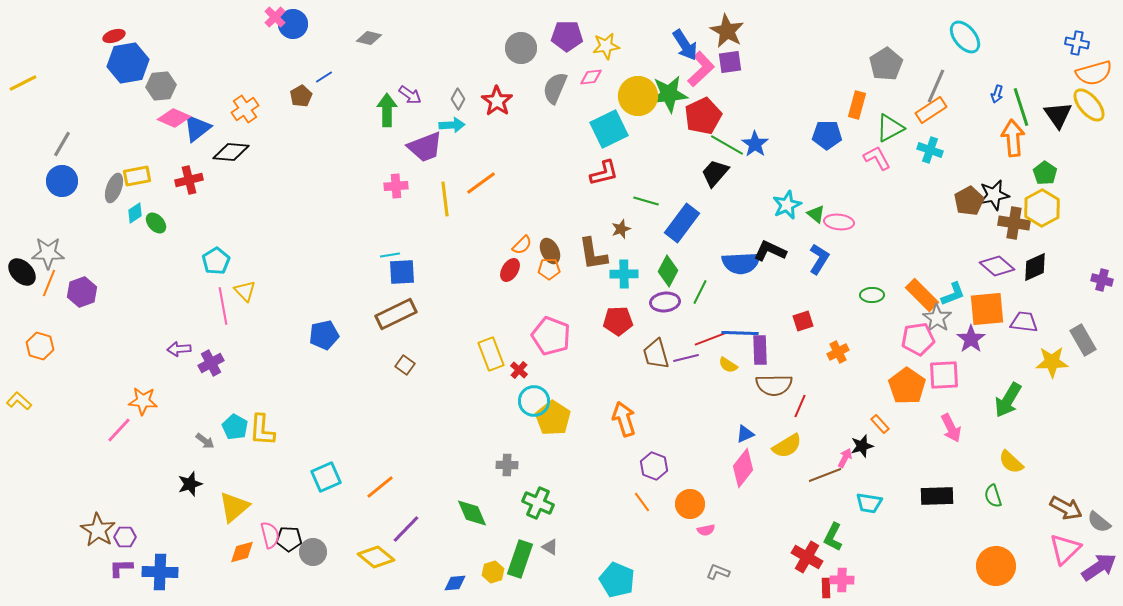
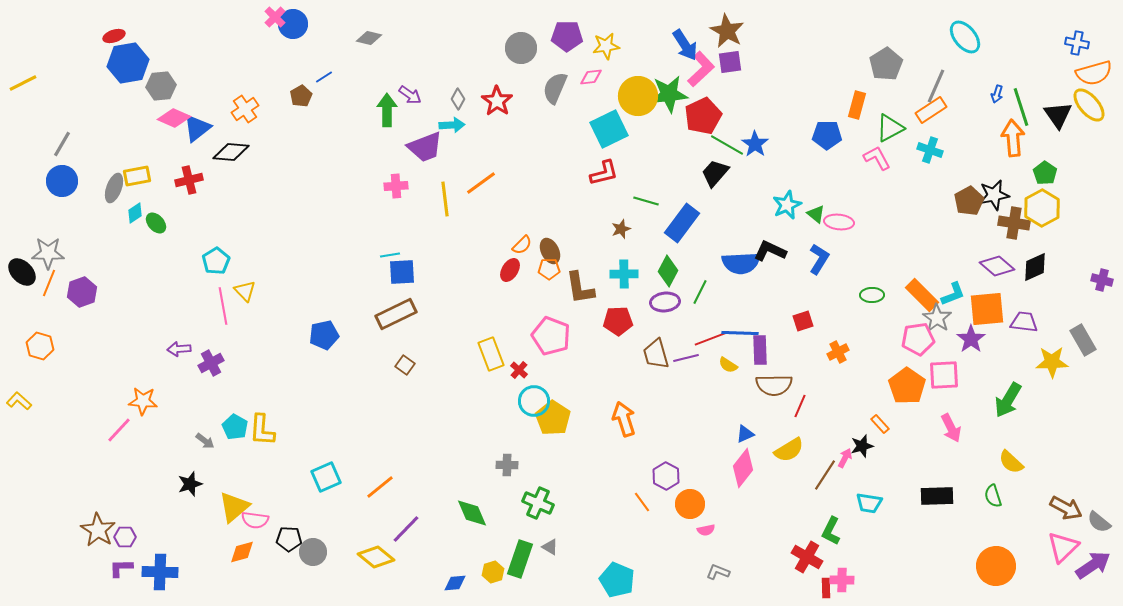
brown L-shape at (593, 254): moved 13 px left, 34 px down
yellow semicircle at (787, 446): moved 2 px right, 4 px down
purple hexagon at (654, 466): moved 12 px right, 10 px down; rotated 8 degrees clockwise
brown line at (825, 475): rotated 36 degrees counterclockwise
pink semicircle at (270, 535): moved 15 px left, 15 px up; rotated 112 degrees clockwise
green L-shape at (833, 537): moved 2 px left, 6 px up
pink triangle at (1065, 549): moved 2 px left, 2 px up
purple arrow at (1099, 567): moved 6 px left, 2 px up
